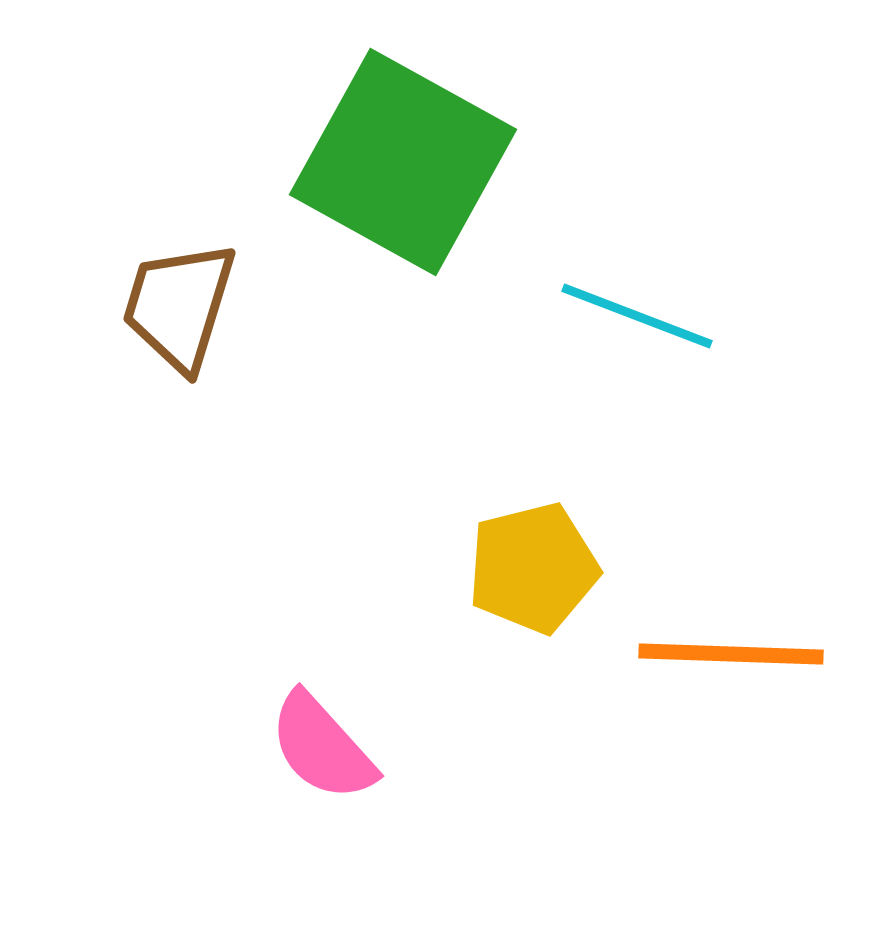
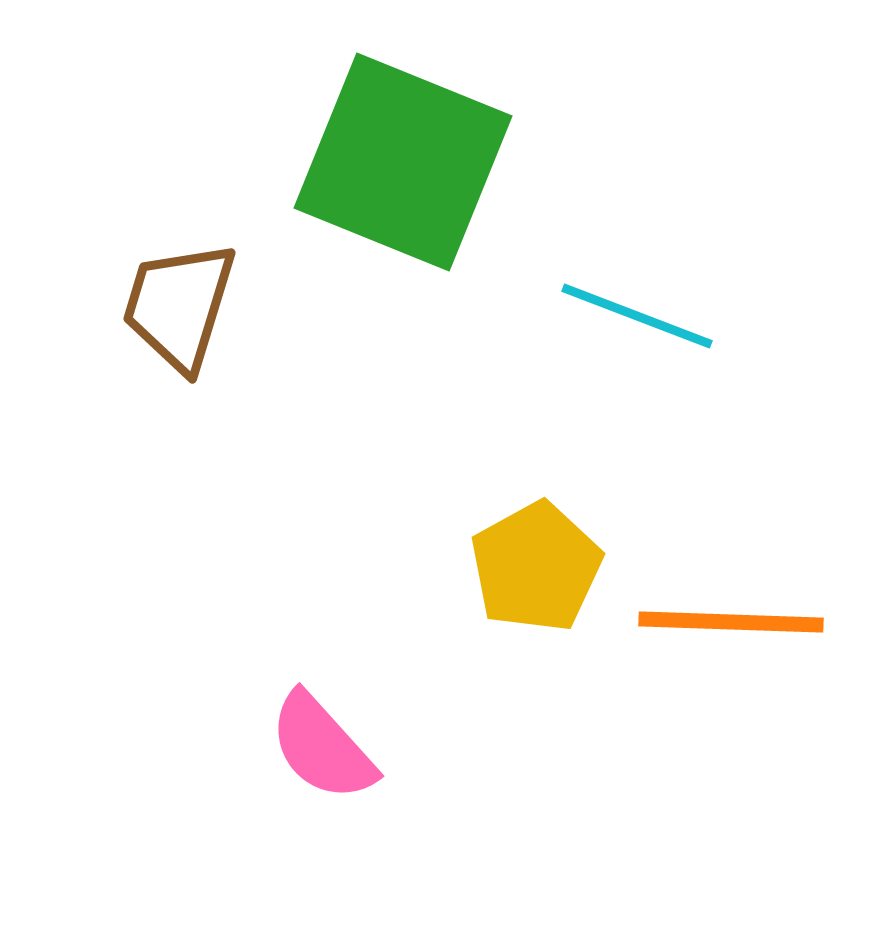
green square: rotated 7 degrees counterclockwise
yellow pentagon: moved 3 px right, 1 px up; rotated 15 degrees counterclockwise
orange line: moved 32 px up
